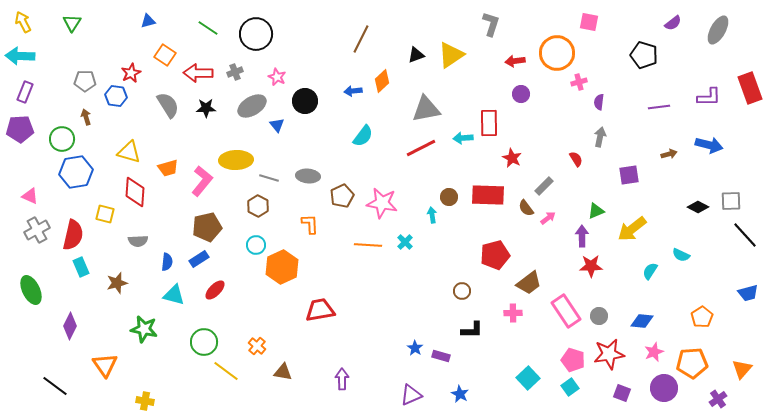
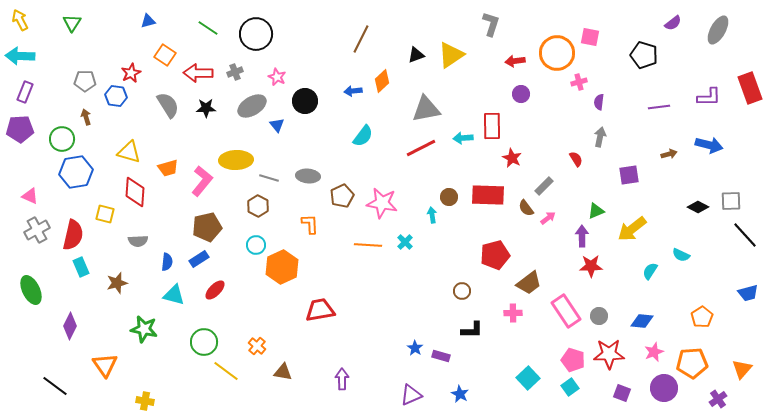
yellow arrow at (23, 22): moved 3 px left, 2 px up
pink square at (589, 22): moved 1 px right, 15 px down
red rectangle at (489, 123): moved 3 px right, 3 px down
red star at (609, 354): rotated 8 degrees clockwise
